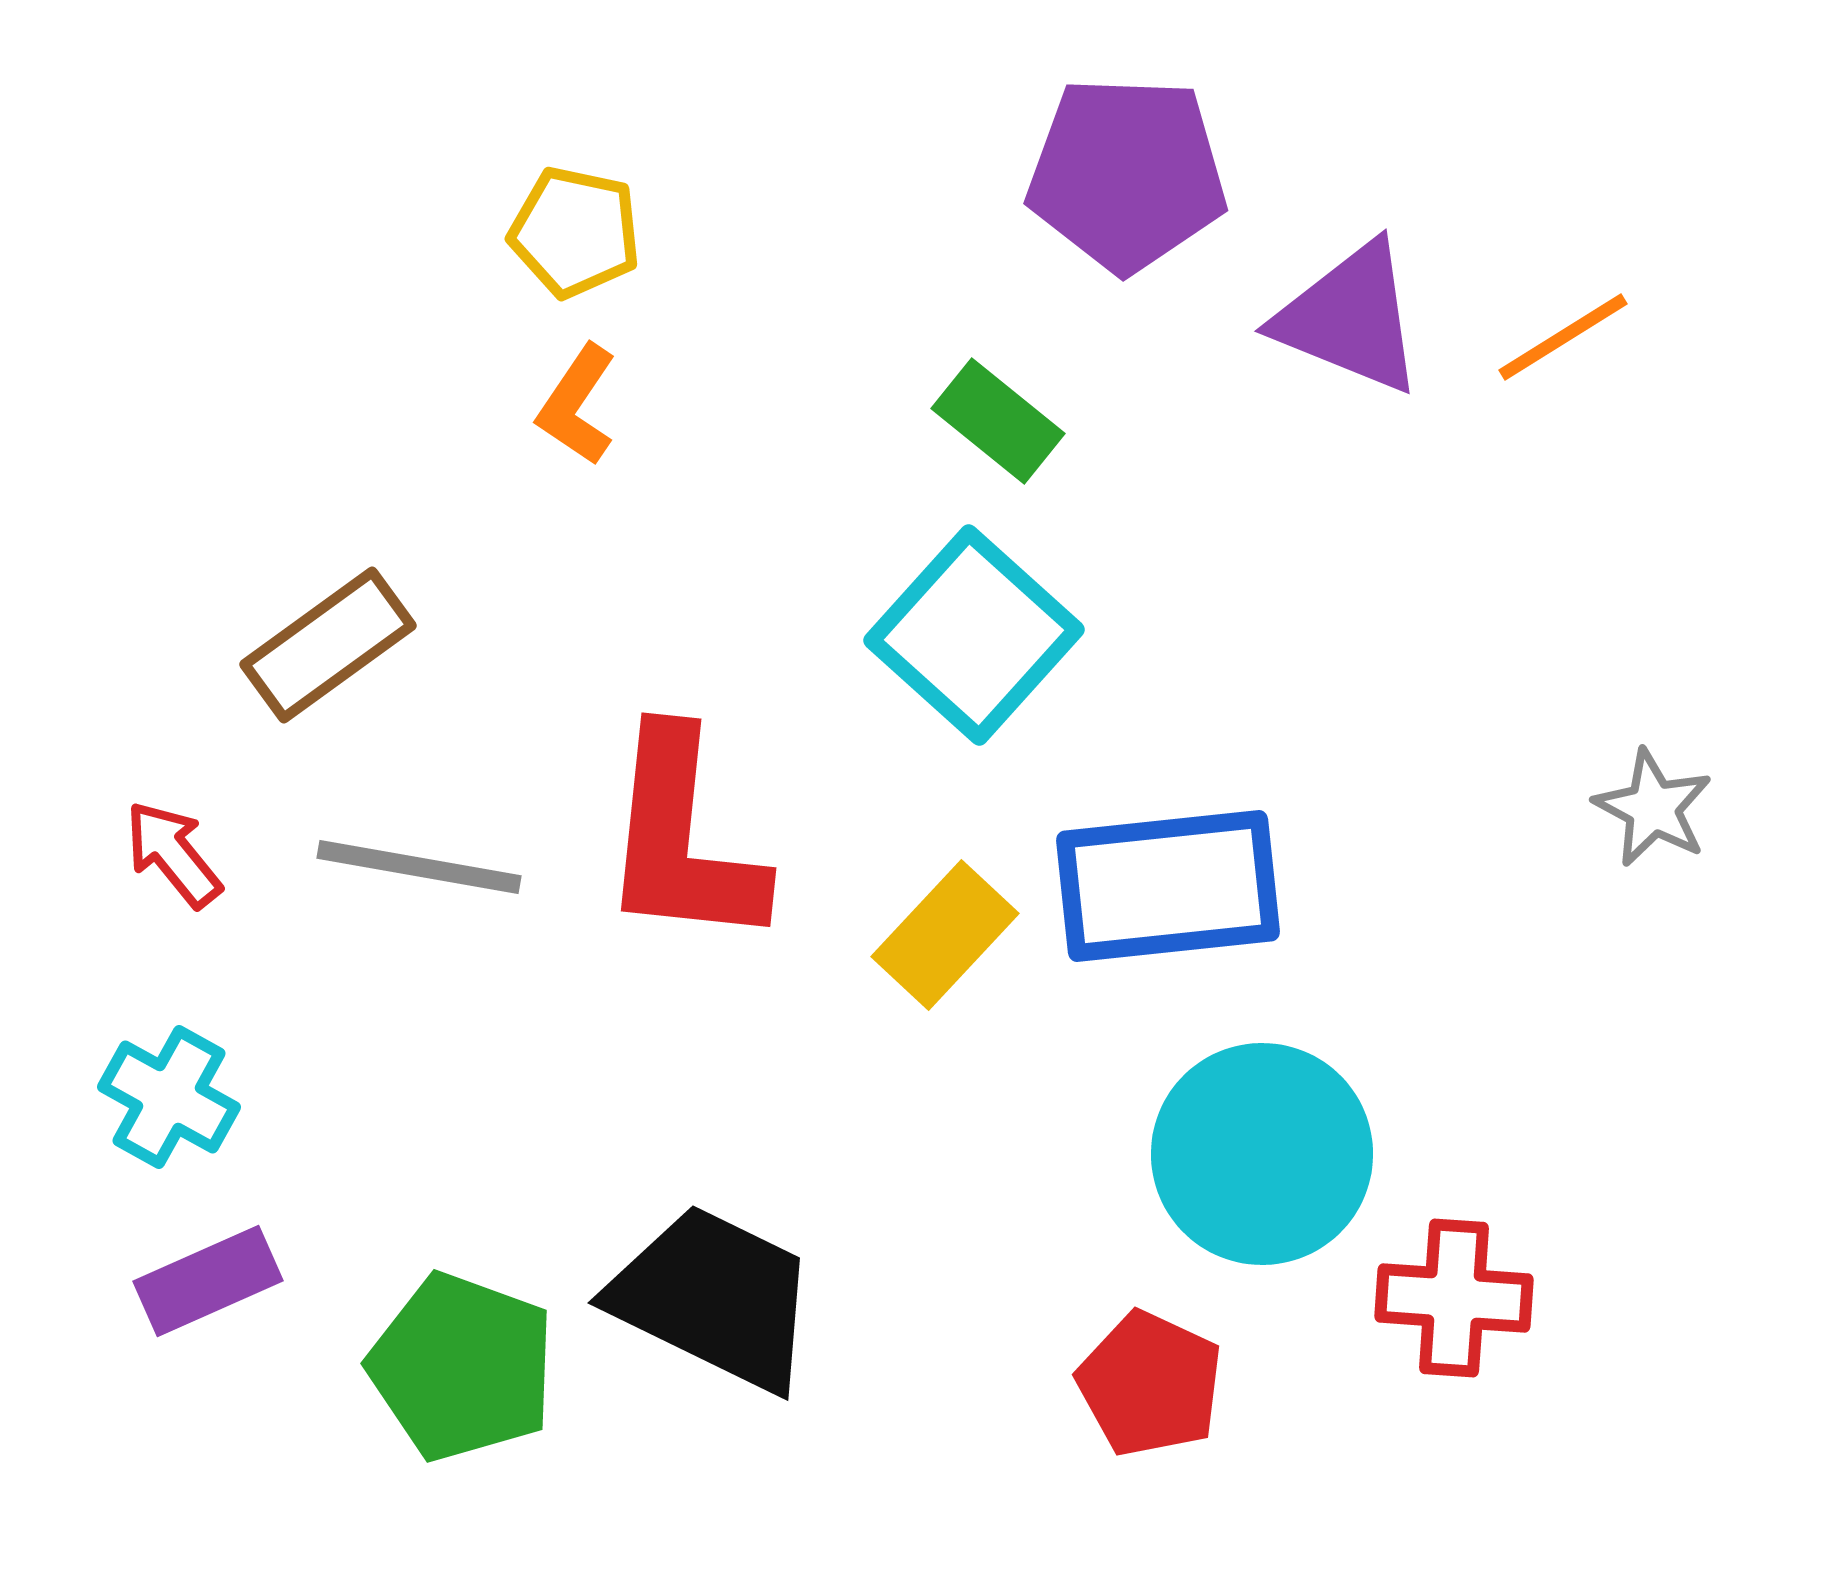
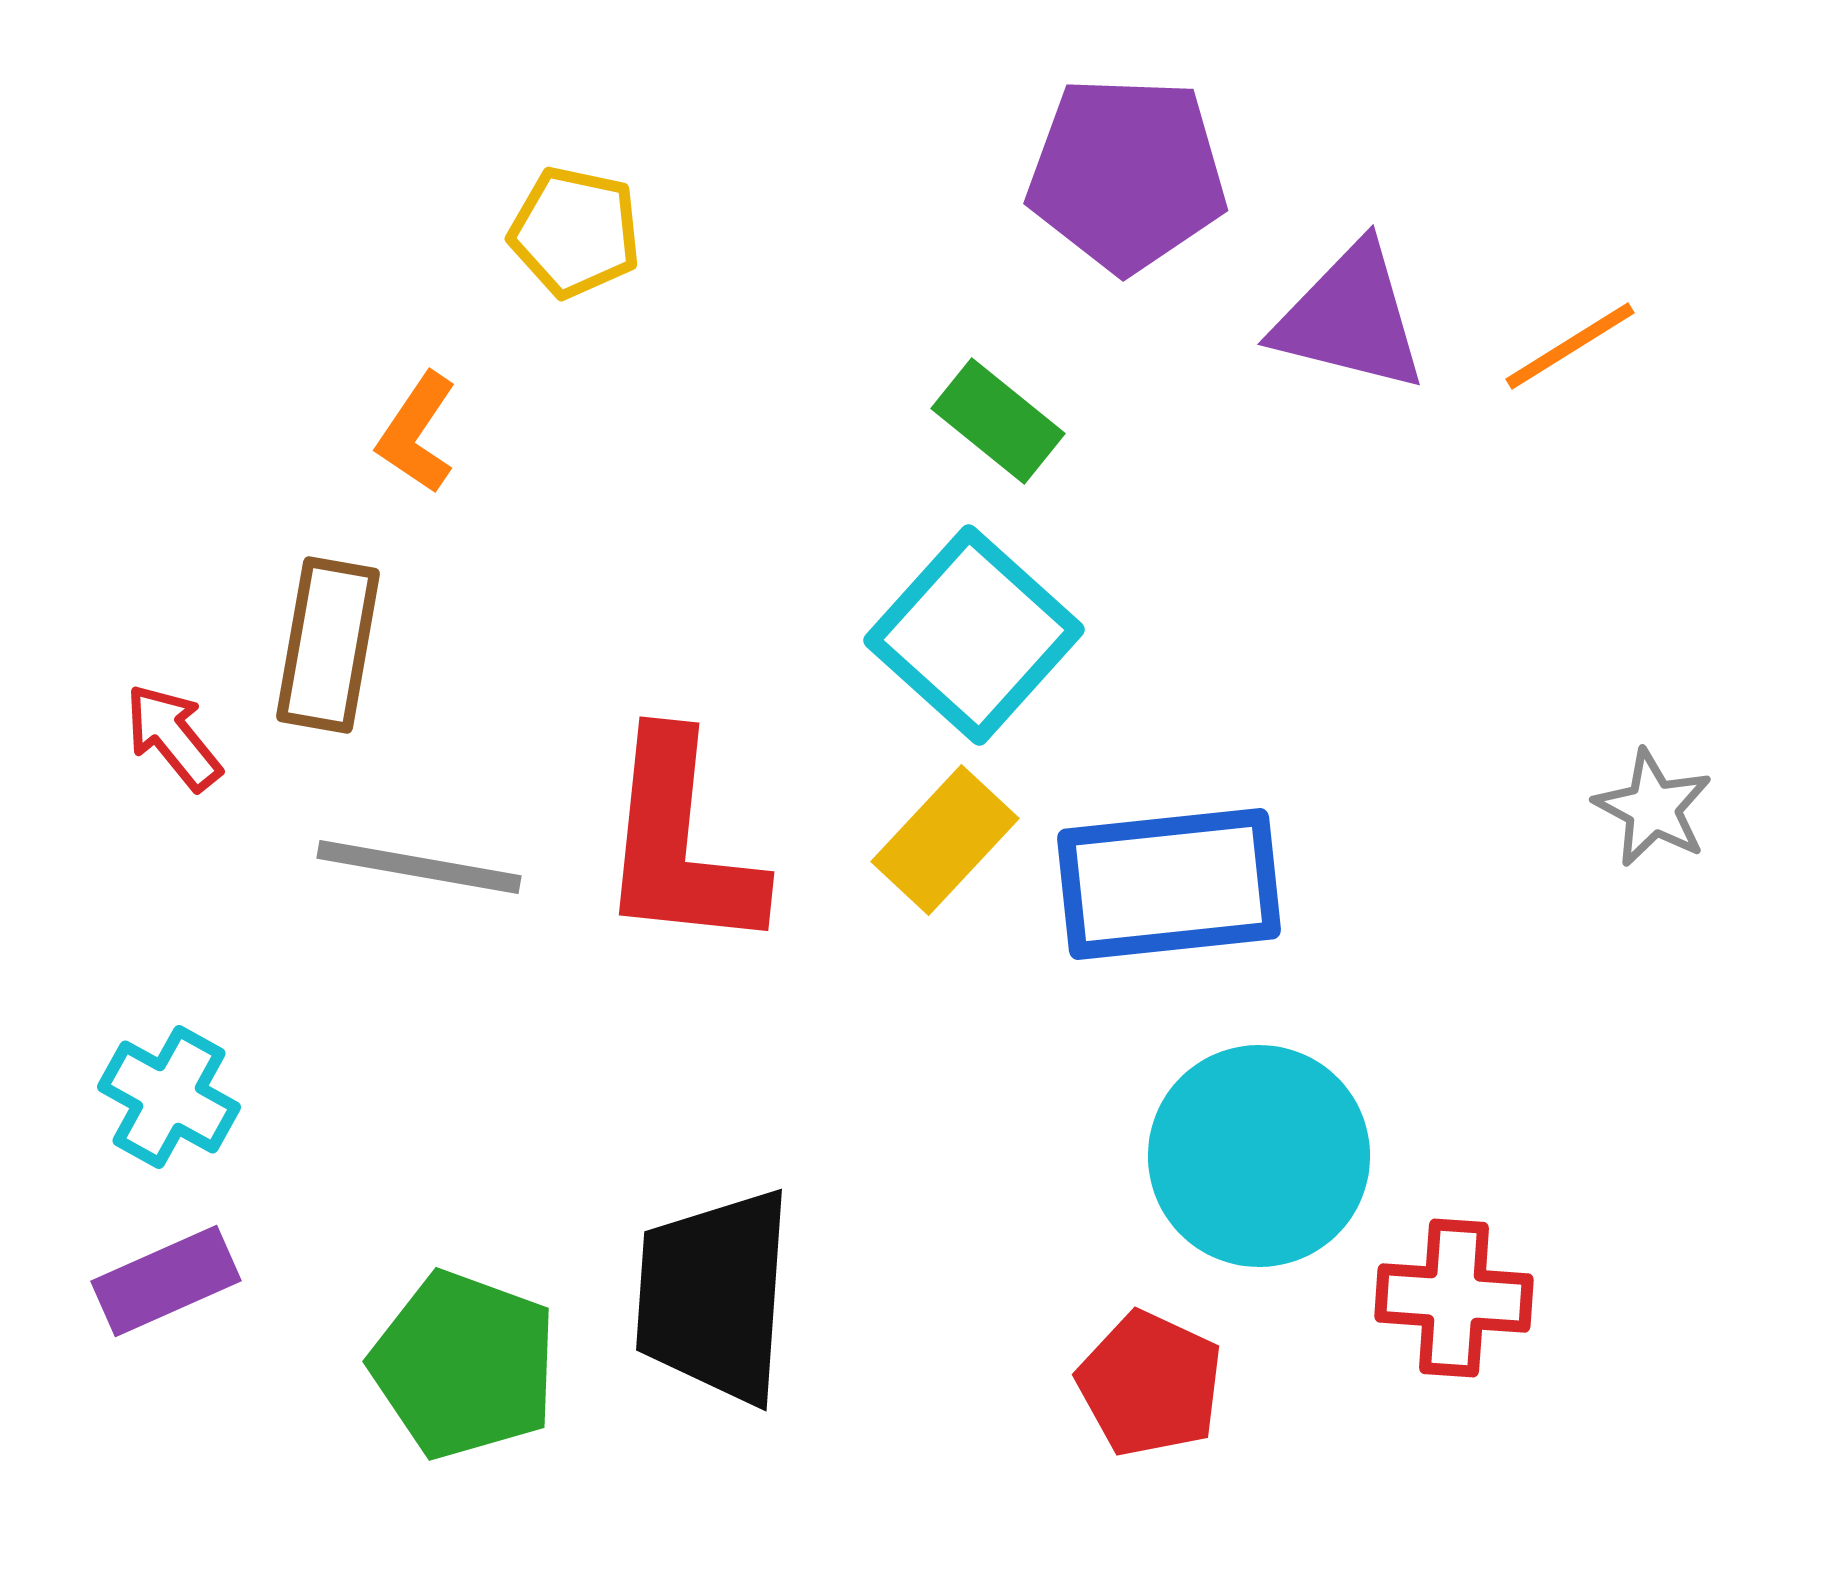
purple triangle: rotated 8 degrees counterclockwise
orange line: moved 7 px right, 9 px down
orange L-shape: moved 160 px left, 28 px down
brown rectangle: rotated 44 degrees counterclockwise
red L-shape: moved 2 px left, 4 px down
red arrow: moved 117 px up
blue rectangle: moved 1 px right, 2 px up
yellow rectangle: moved 95 px up
cyan circle: moved 3 px left, 2 px down
purple rectangle: moved 42 px left
black trapezoid: moved 2 px up; rotated 112 degrees counterclockwise
green pentagon: moved 2 px right, 2 px up
